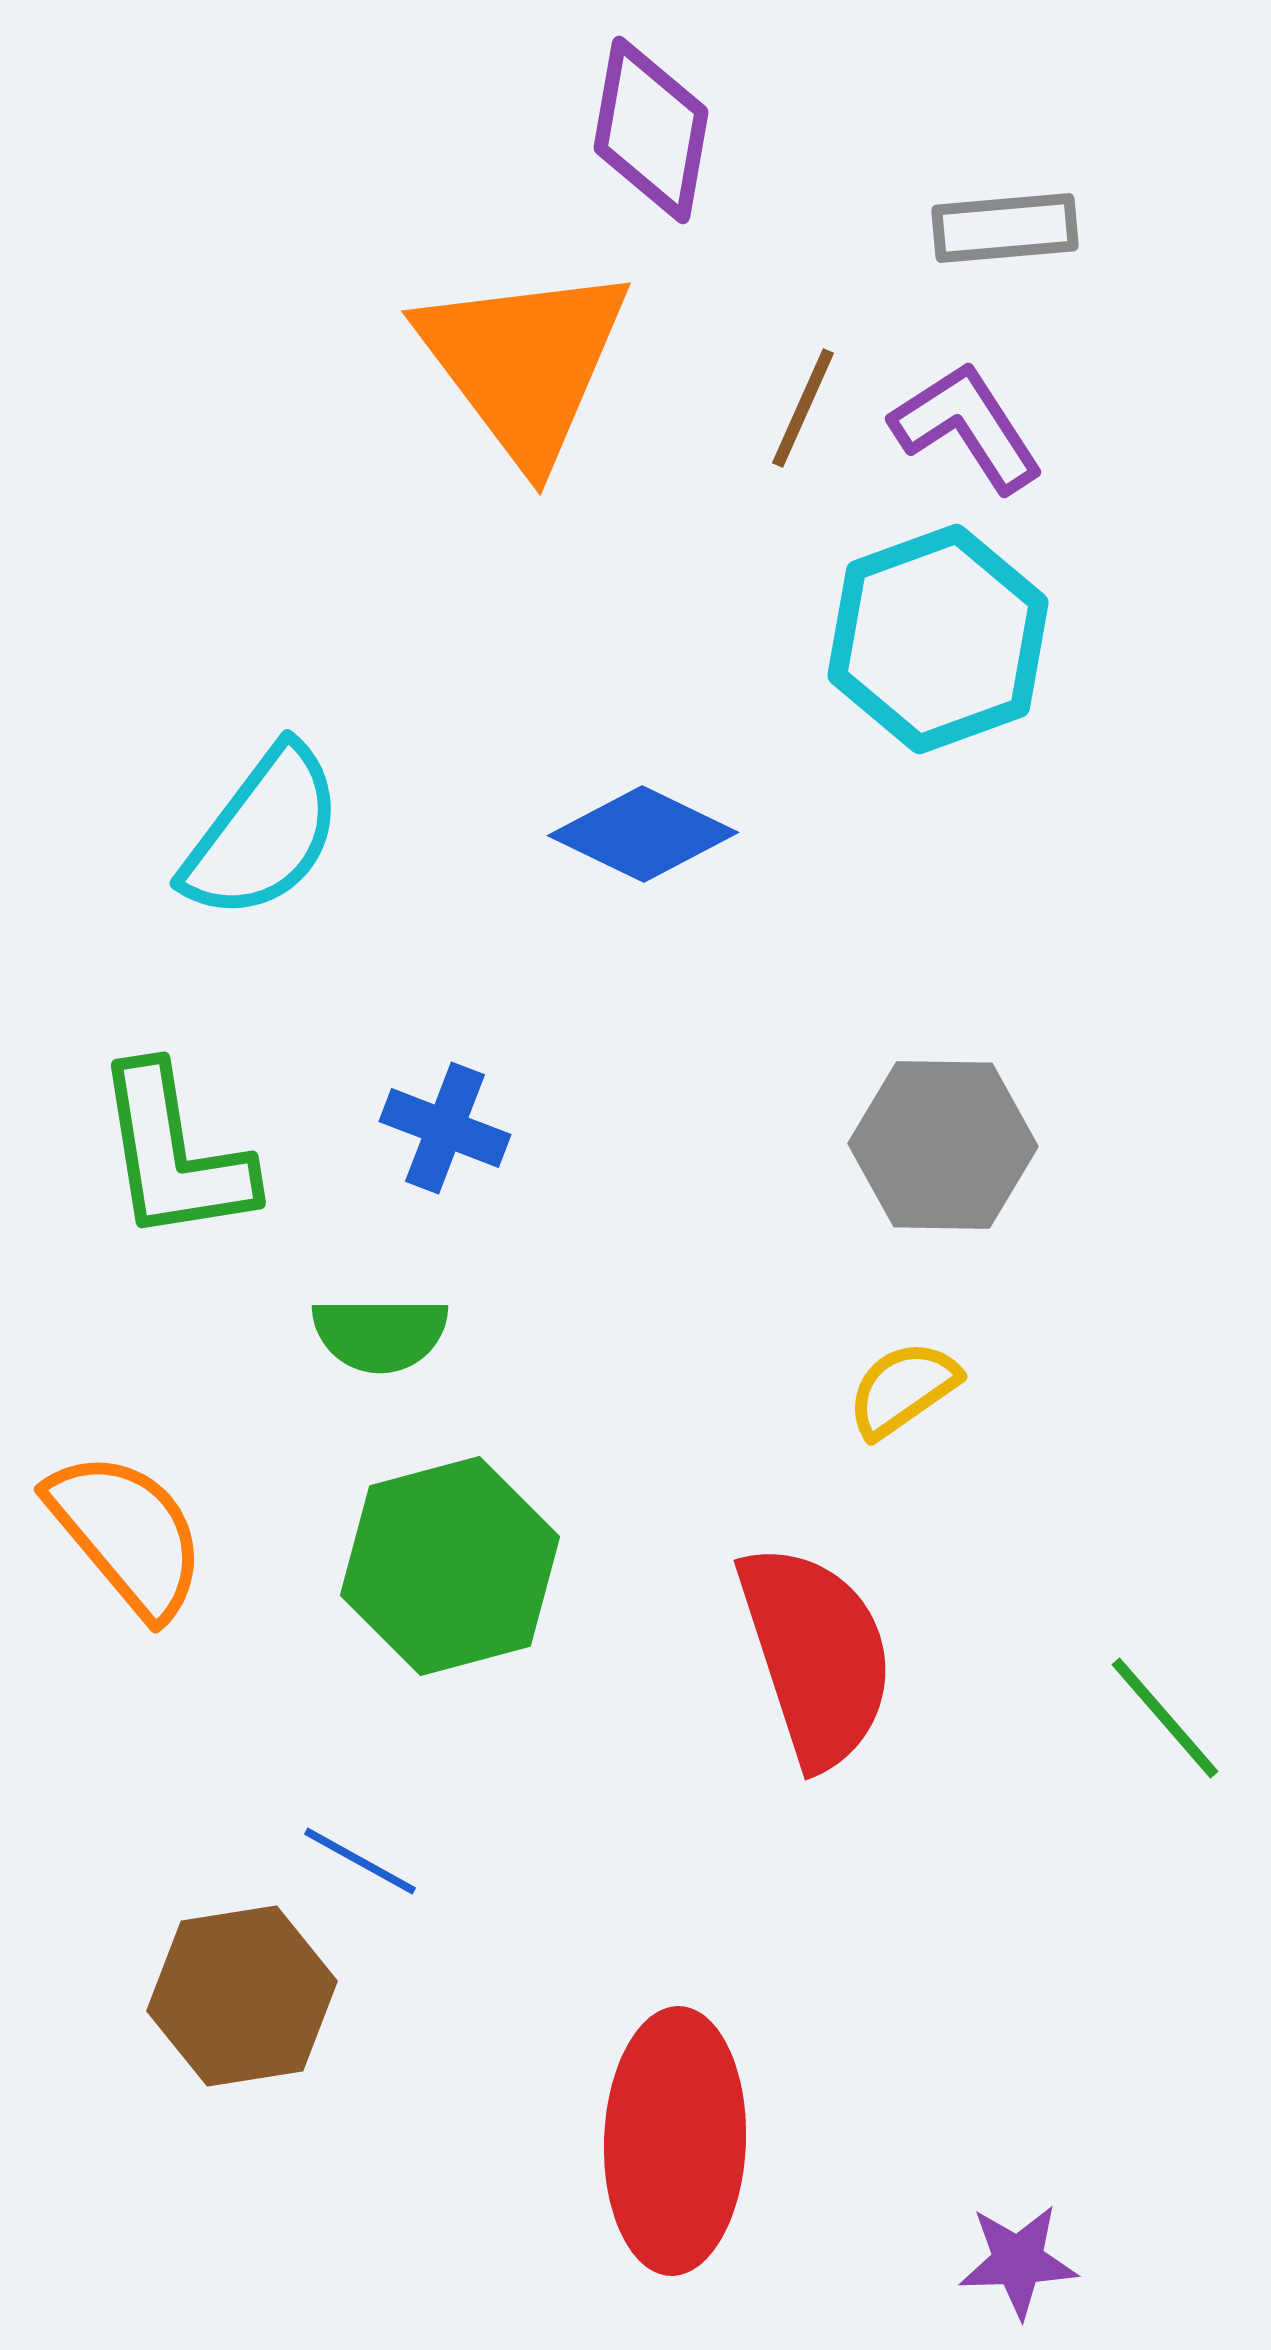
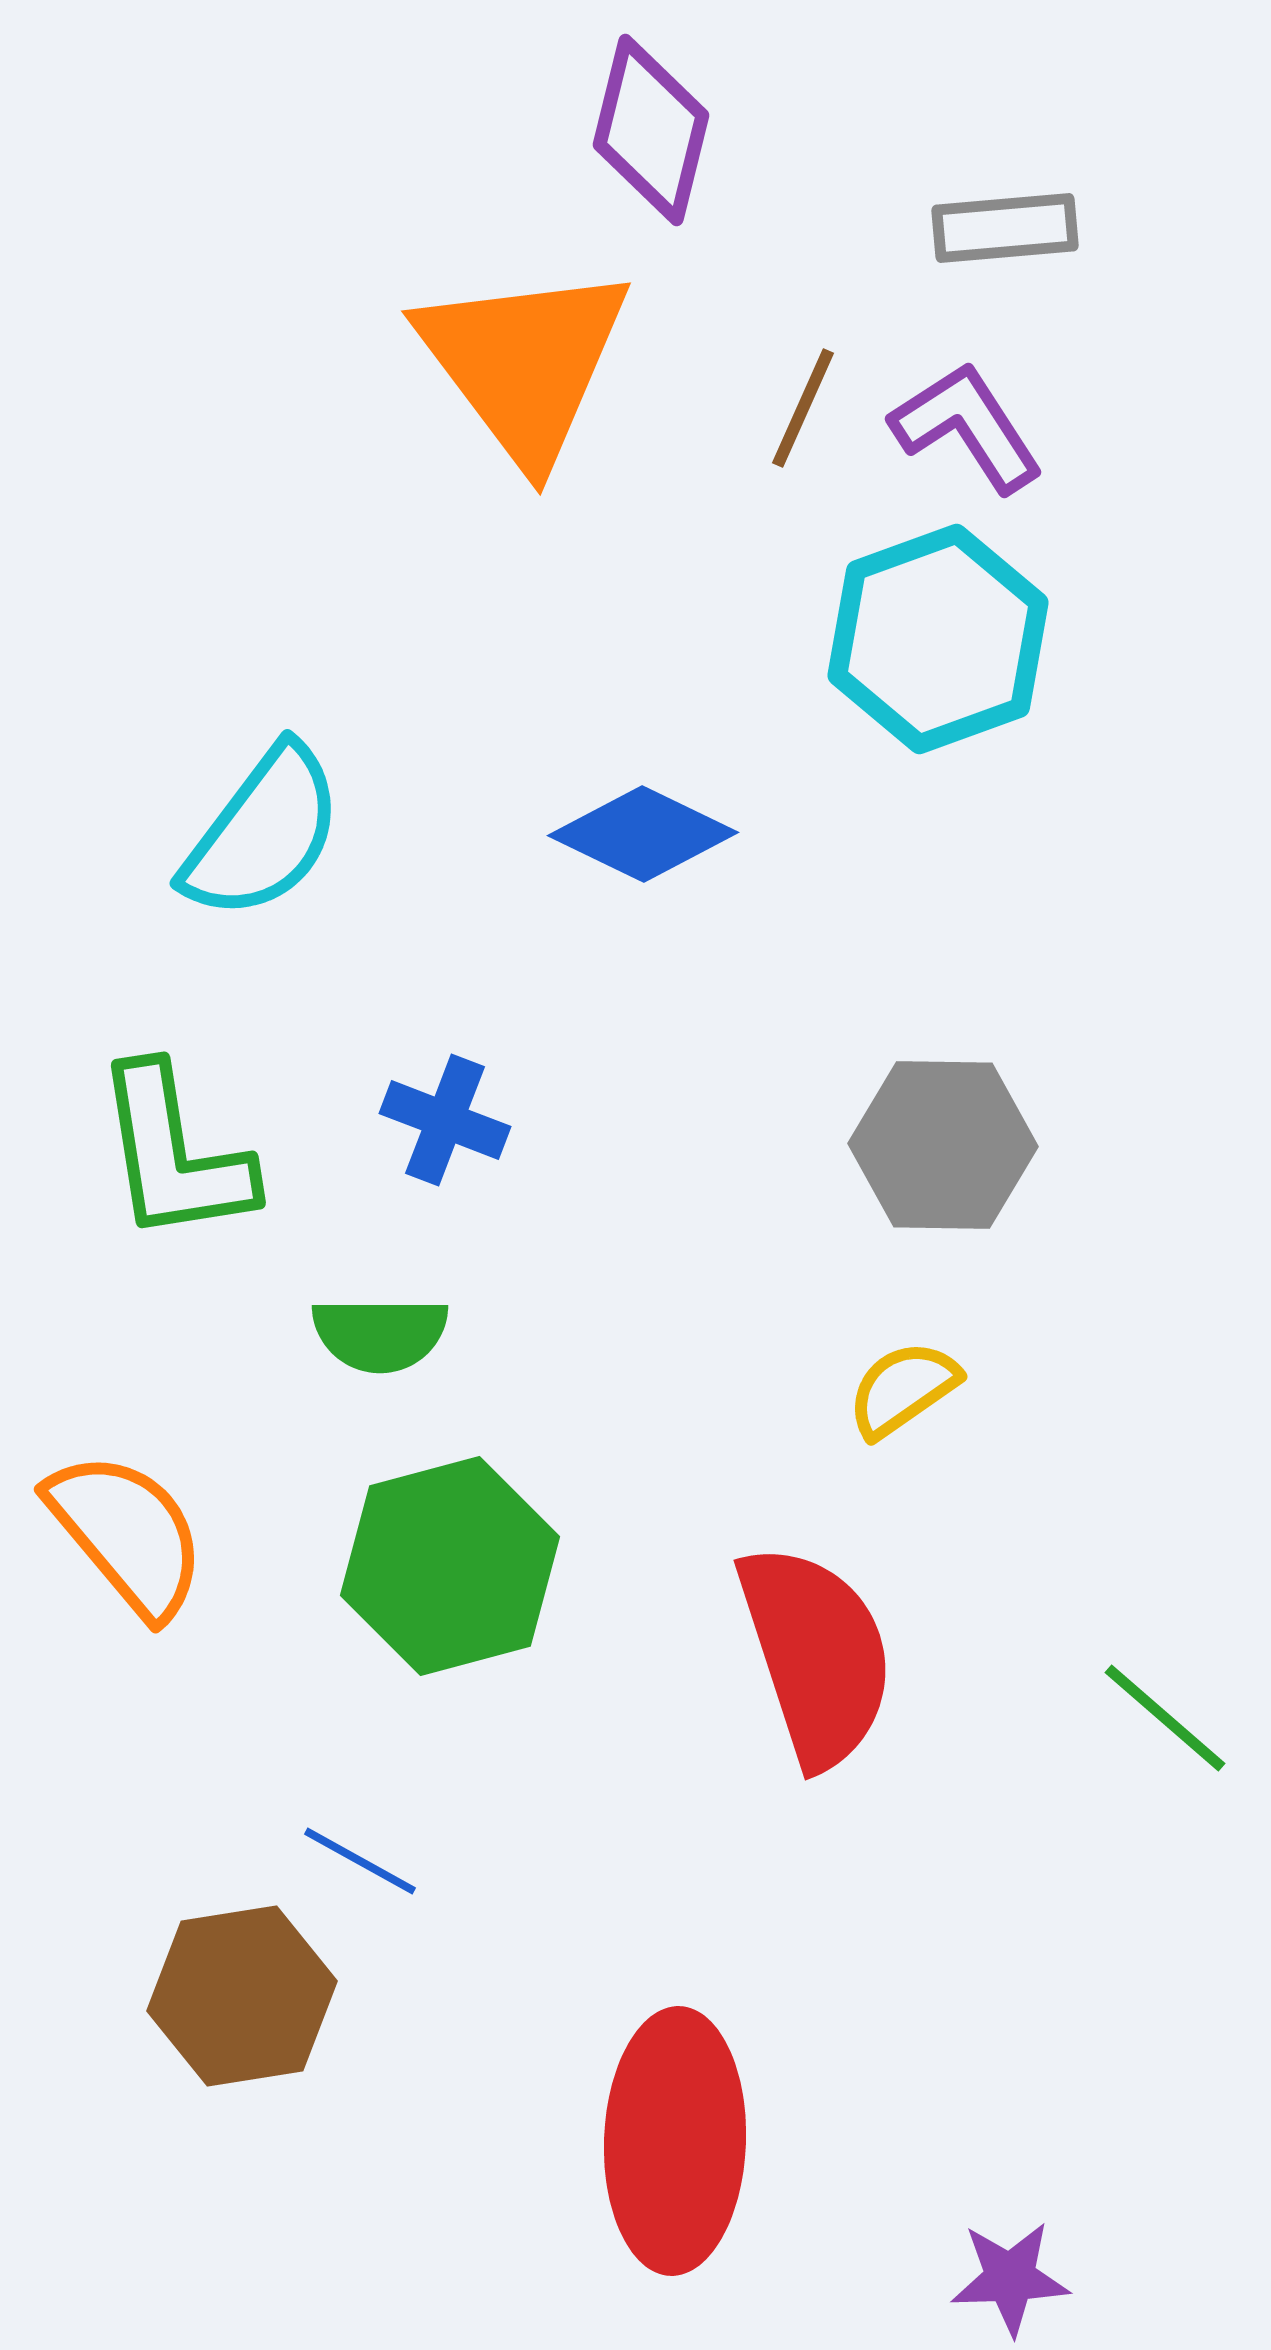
purple diamond: rotated 4 degrees clockwise
blue cross: moved 8 px up
green line: rotated 8 degrees counterclockwise
purple star: moved 8 px left, 17 px down
